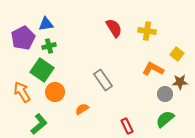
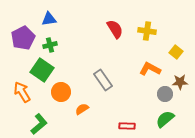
blue triangle: moved 3 px right, 5 px up
red semicircle: moved 1 px right, 1 px down
green cross: moved 1 px right, 1 px up
yellow square: moved 1 px left, 2 px up
orange L-shape: moved 3 px left
orange circle: moved 6 px right
red rectangle: rotated 63 degrees counterclockwise
